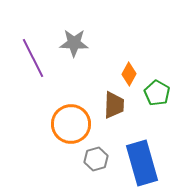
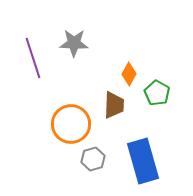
purple line: rotated 9 degrees clockwise
gray hexagon: moved 3 px left
blue rectangle: moved 1 px right, 2 px up
